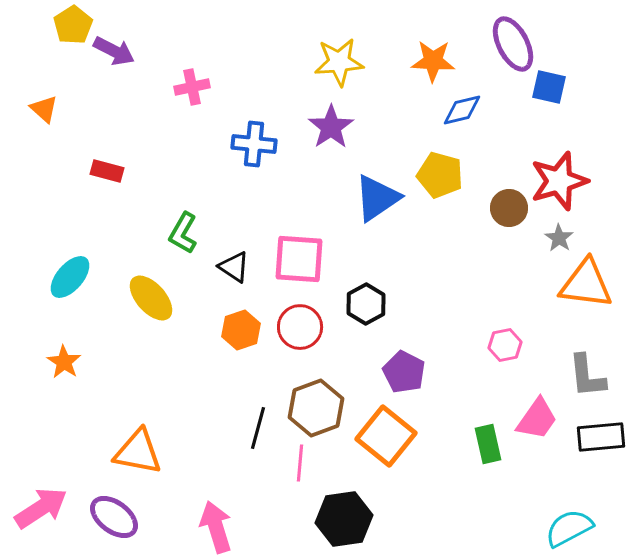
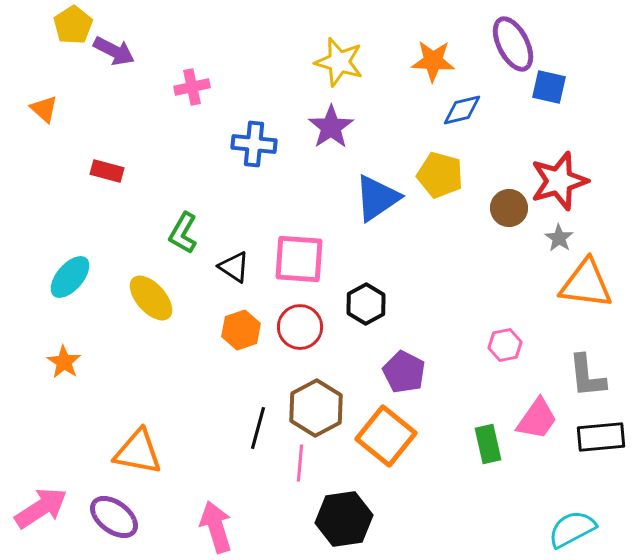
yellow star at (339, 62): rotated 21 degrees clockwise
brown hexagon at (316, 408): rotated 8 degrees counterclockwise
cyan semicircle at (569, 528): moved 3 px right, 1 px down
